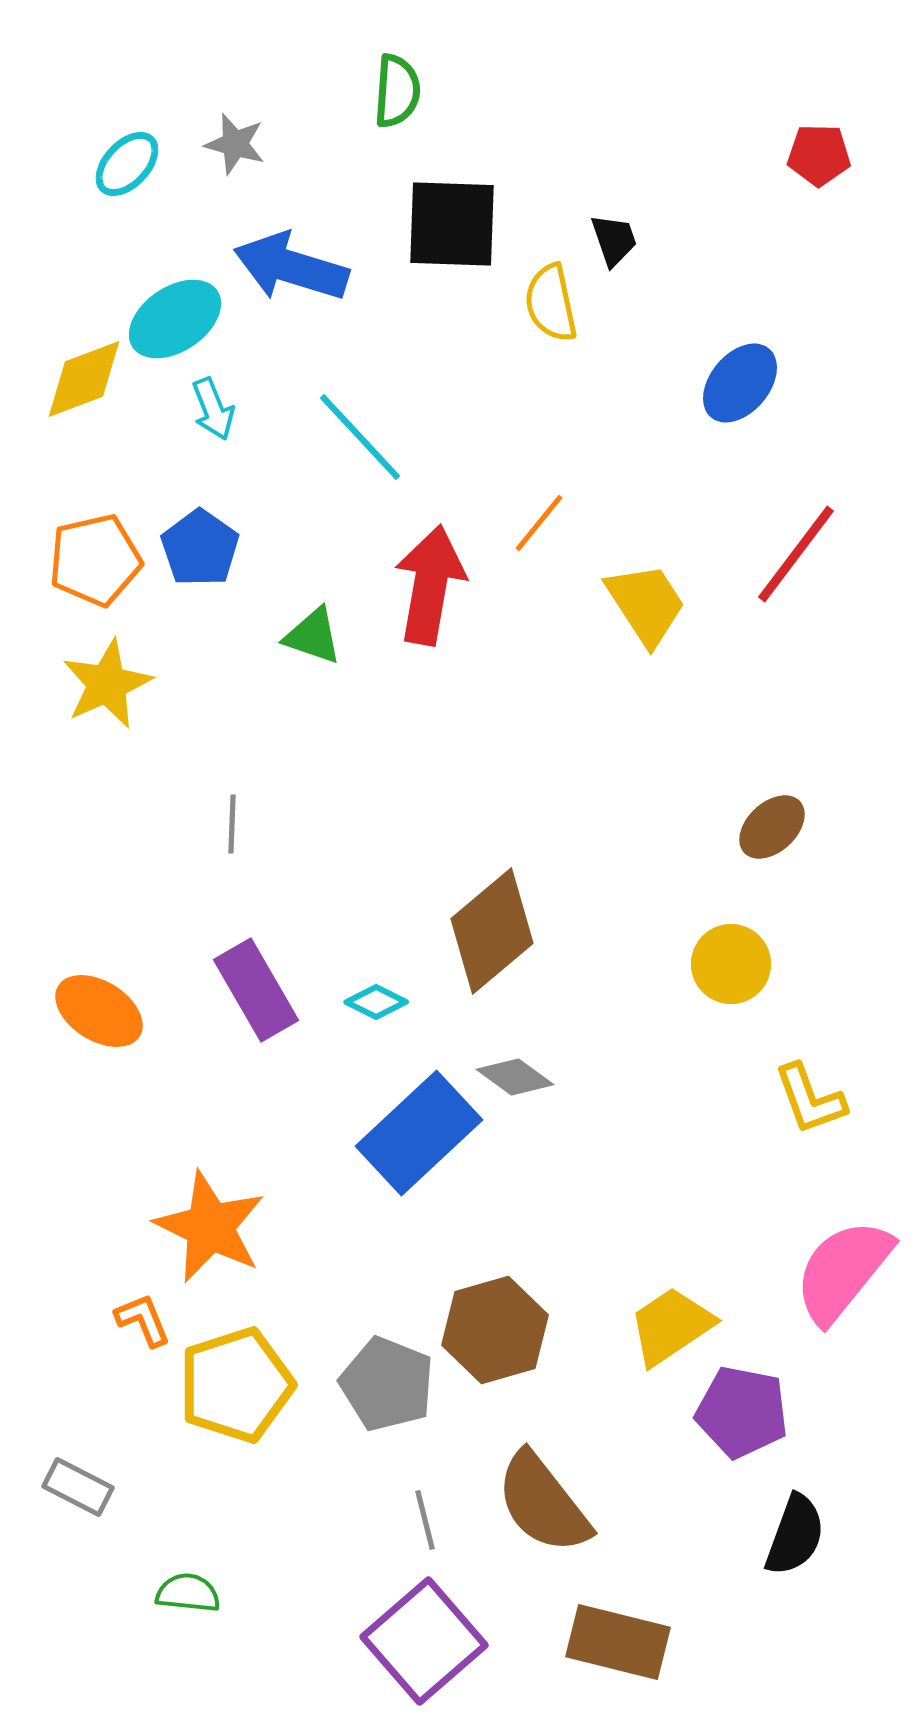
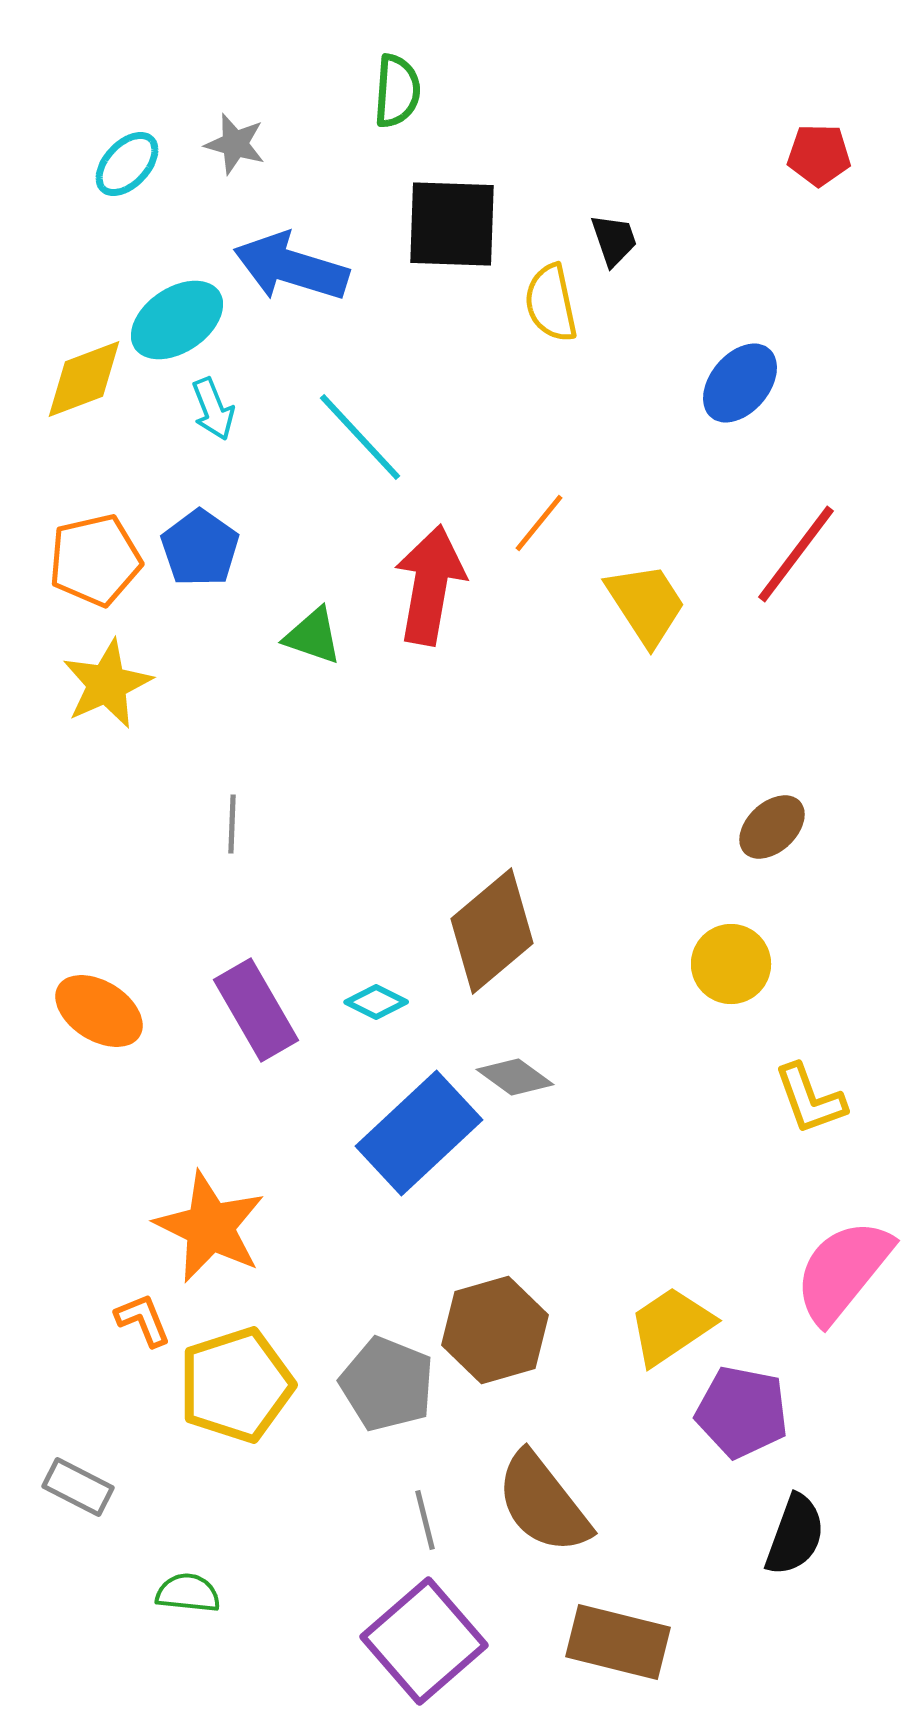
cyan ellipse at (175, 319): moved 2 px right, 1 px down
purple rectangle at (256, 990): moved 20 px down
